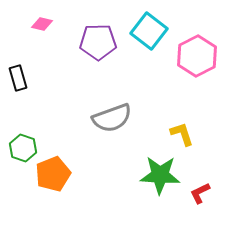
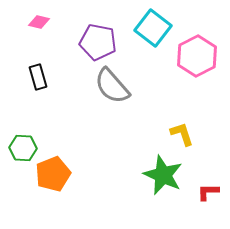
pink diamond: moved 3 px left, 2 px up
cyan square: moved 4 px right, 3 px up
purple pentagon: rotated 12 degrees clockwise
black rectangle: moved 20 px right, 1 px up
gray semicircle: moved 32 px up; rotated 69 degrees clockwise
green hexagon: rotated 16 degrees counterclockwise
green star: moved 3 px right; rotated 21 degrees clockwise
red L-shape: moved 8 px right, 1 px up; rotated 25 degrees clockwise
